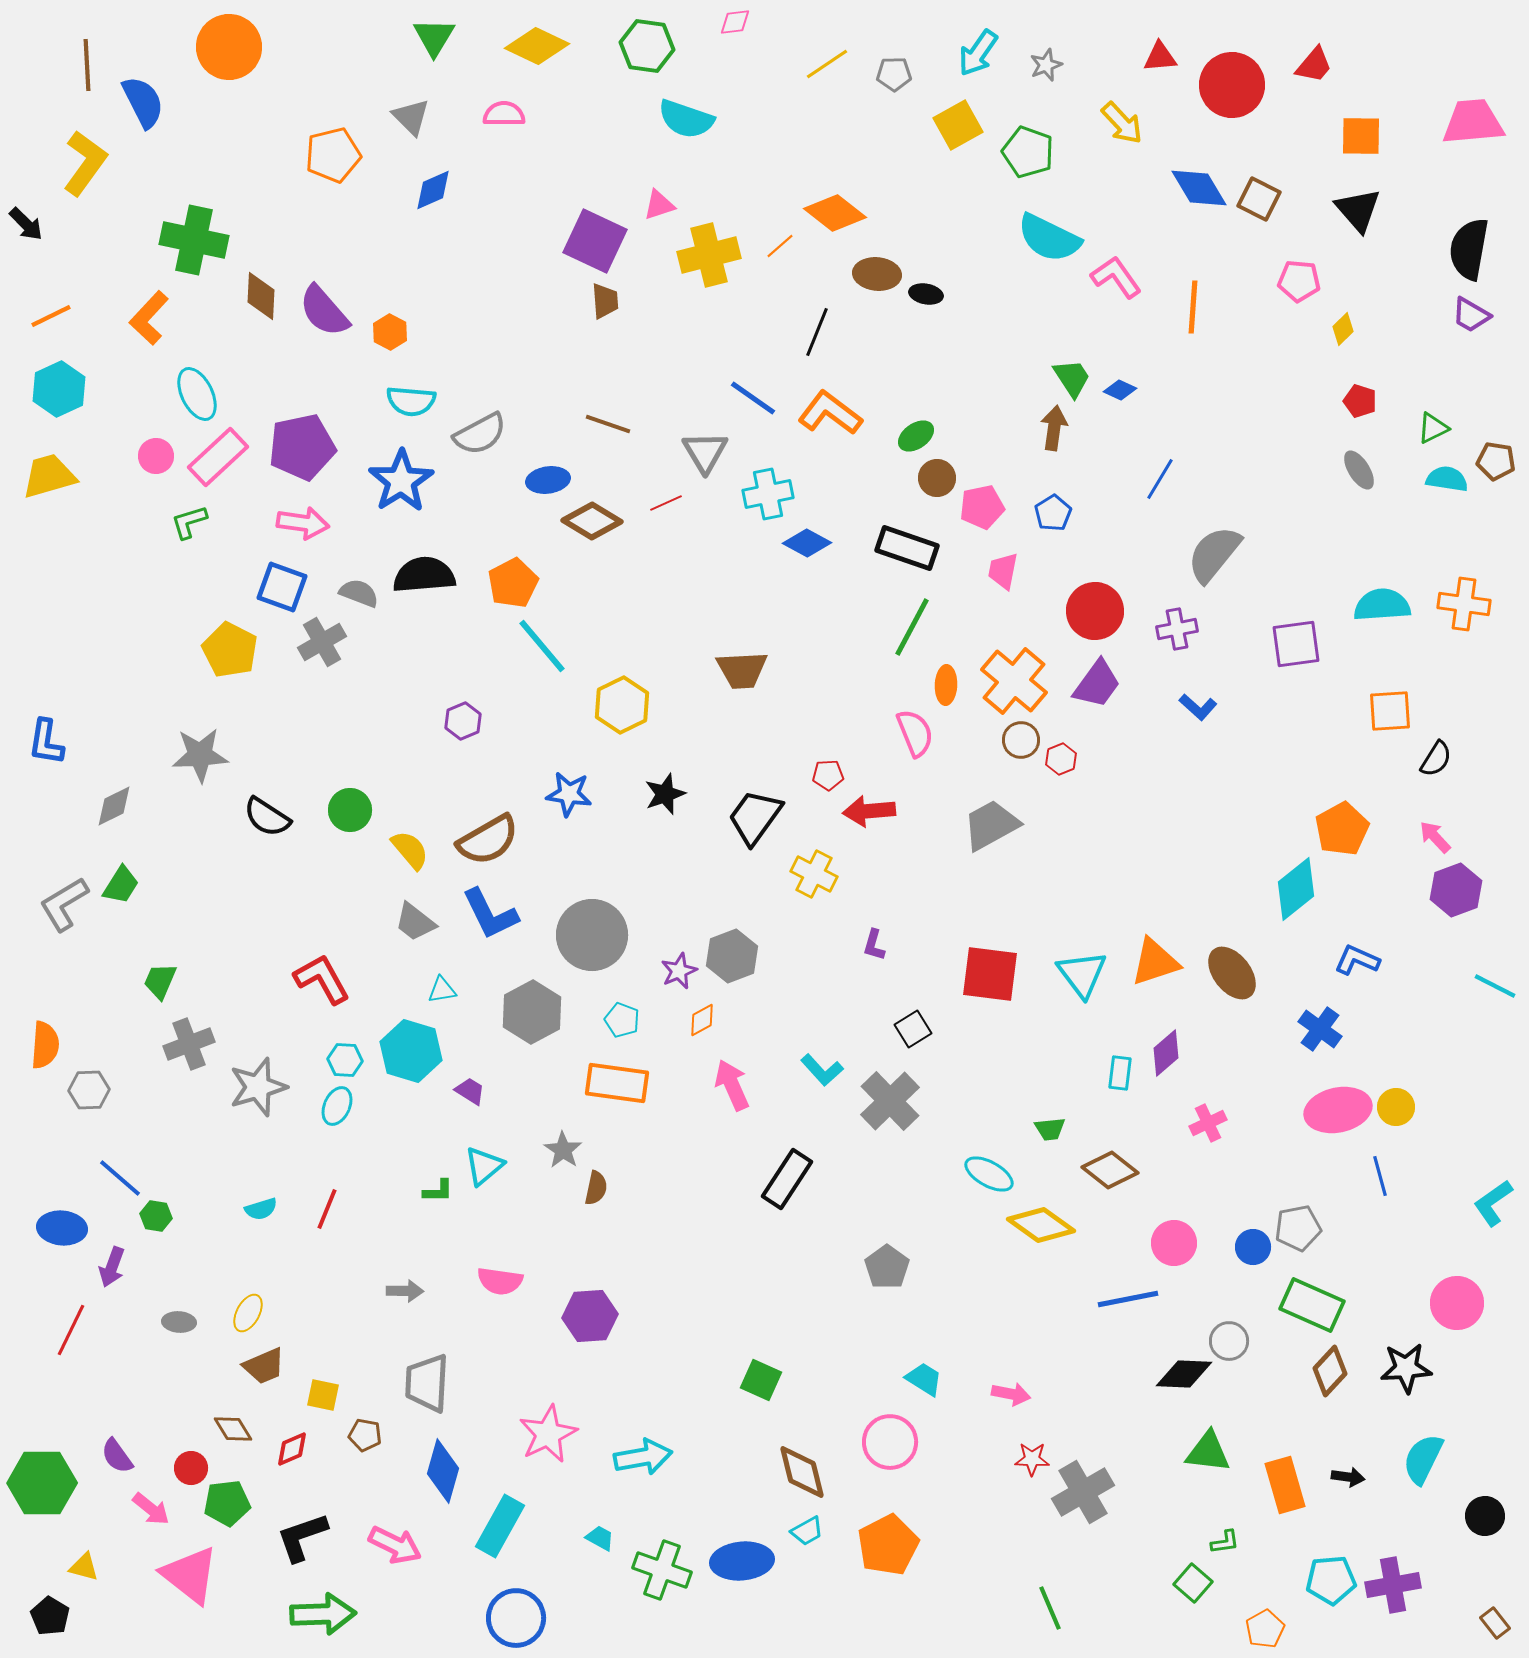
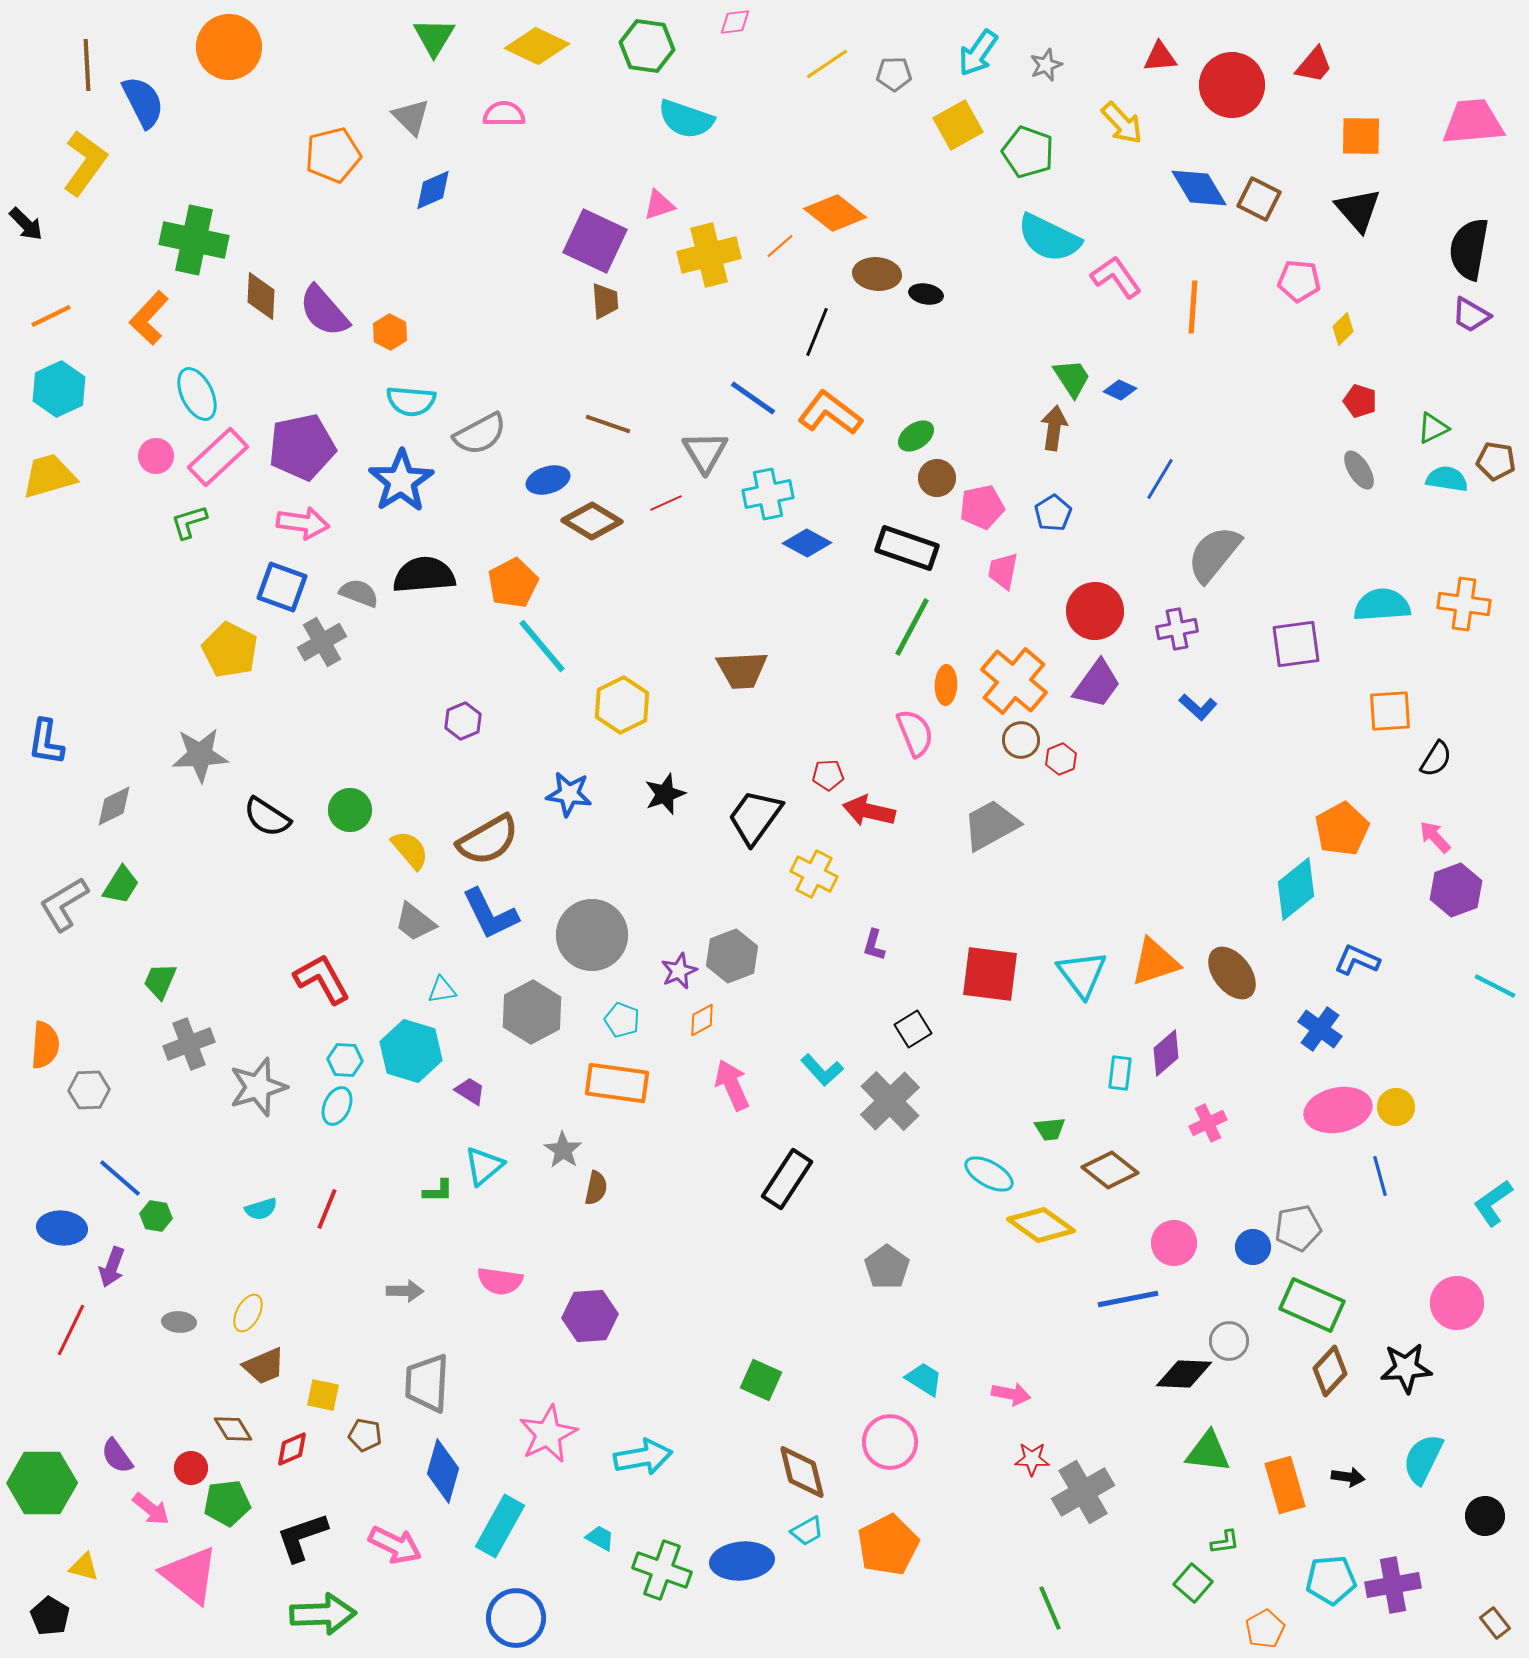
blue ellipse at (548, 480): rotated 9 degrees counterclockwise
red arrow at (869, 811): rotated 18 degrees clockwise
